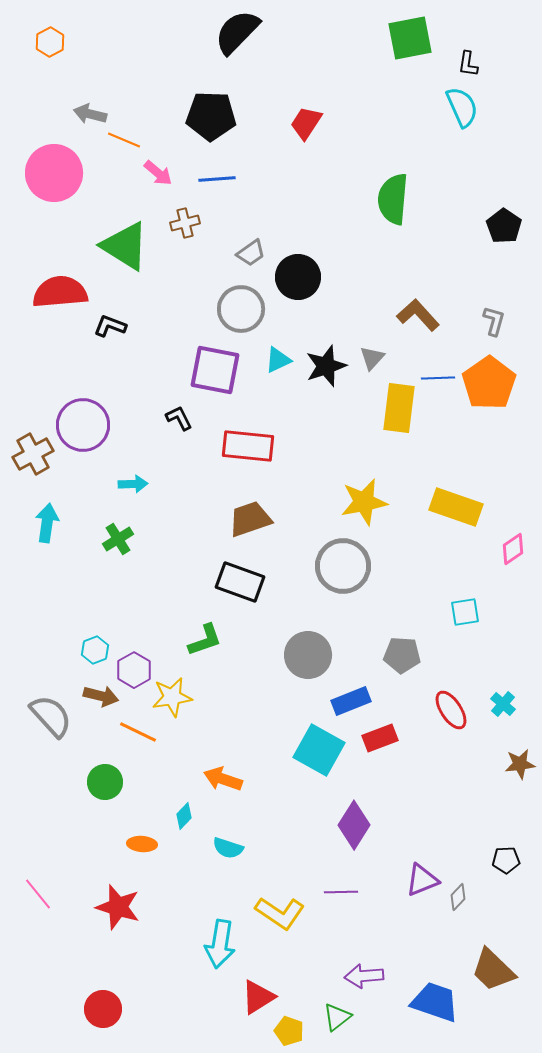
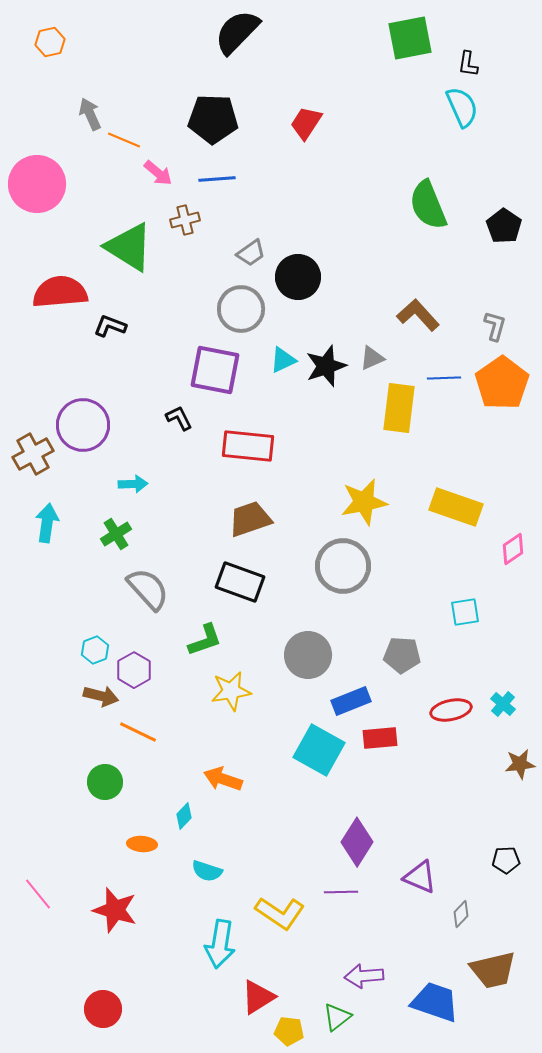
orange hexagon at (50, 42): rotated 16 degrees clockwise
gray arrow at (90, 114): rotated 52 degrees clockwise
black pentagon at (211, 116): moved 2 px right, 3 px down
pink circle at (54, 173): moved 17 px left, 11 px down
green semicircle at (393, 199): moved 35 px right, 6 px down; rotated 27 degrees counterclockwise
brown cross at (185, 223): moved 3 px up
green triangle at (125, 246): moved 4 px right, 1 px down
gray L-shape at (494, 321): moved 1 px right, 5 px down
gray triangle at (372, 358): rotated 24 degrees clockwise
cyan triangle at (278, 360): moved 5 px right
blue line at (438, 378): moved 6 px right
orange pentagon at (489, 383): moved 13 px right
green cross at (118, 539): moved 2 px left, 5 px up
yellow star at (172, 697): moved 59 px right, 6 px up
red ellipse at (451, 710): rotated 69 degrees counterclockwise
gray semicircle at (51, 716): moved 97 px right, 127 px up
red rectangle at (380, 738): rotated 16 degrees clockwise
purple diamond at (354, 825): moved 3 px right, 17 px down
cyan semicircle at (228, 848): moved 21 px left, 23 px down
purple triangle at (422, 880): moved 2 px left, 3 px up; rotated 45 degrees clockwise
gray diamond at (458, 897): moved 3 px right, 17 px down
red star at (118, 907): moved 3 px left, 3 px down
brown trapezoid at (493, 970): rotated 57 degrees counterclockwise
yellow pentagon at (289, 1031): rotated 12 degrees counterclockwise
